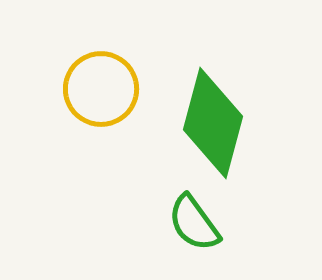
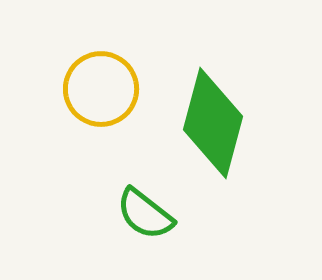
green semicircle: moved 49 px left, 9 px up; rotated 16 degrees counterclockwise
